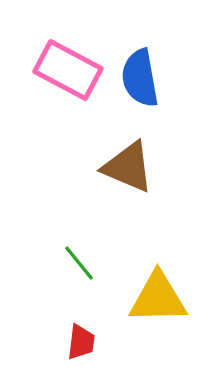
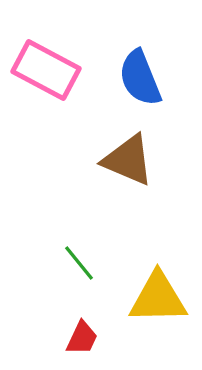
pink rectangle: moved 22 px left
blue semicircle: rotated 12 degrees counterclockwise
brown triangle: moved 7 px up
red trapezoid: moved 1 px right, 4 px up; rotated 18 degrees clockwise
